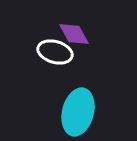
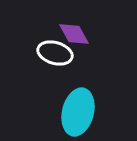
white ellipse: moved 1 px down
